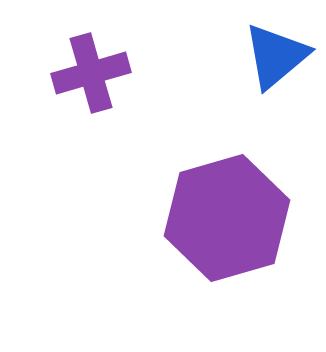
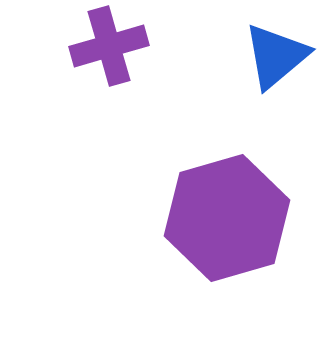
purple cross: moved 18 px right, 27 px up
